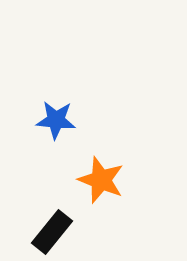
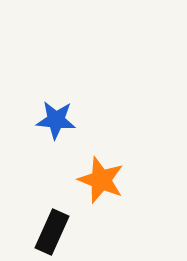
black rectangle: rotated 15 degrees counterclockwise
